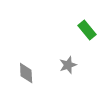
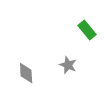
gray star: rotated 30 degrees counterclockwise
